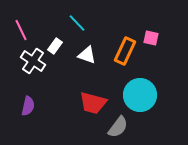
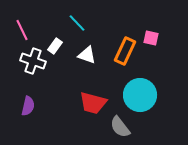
pink line: moved 1 px right
white cross: rotated 15 degrees counterclockwise
gray semicircle: moved 2 px right; rotated 105 degrees clockwise
